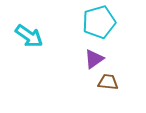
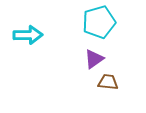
cyan arrow: moved 1 px left, 1 px up; rotated 36 degrees counterclockwise
